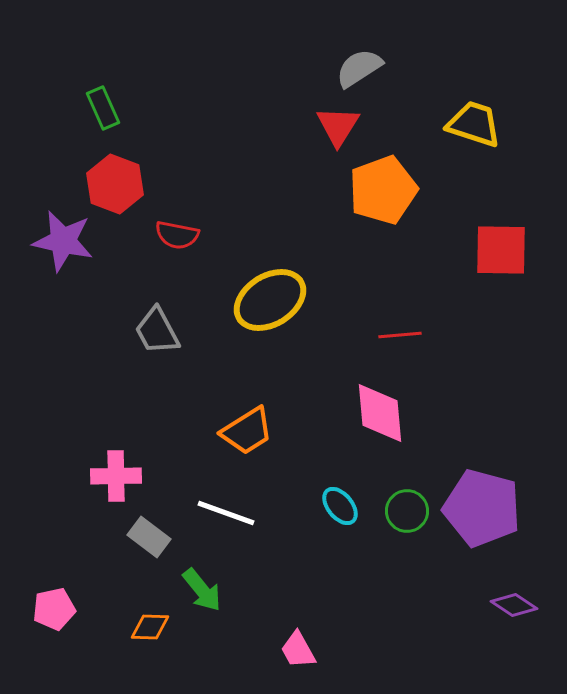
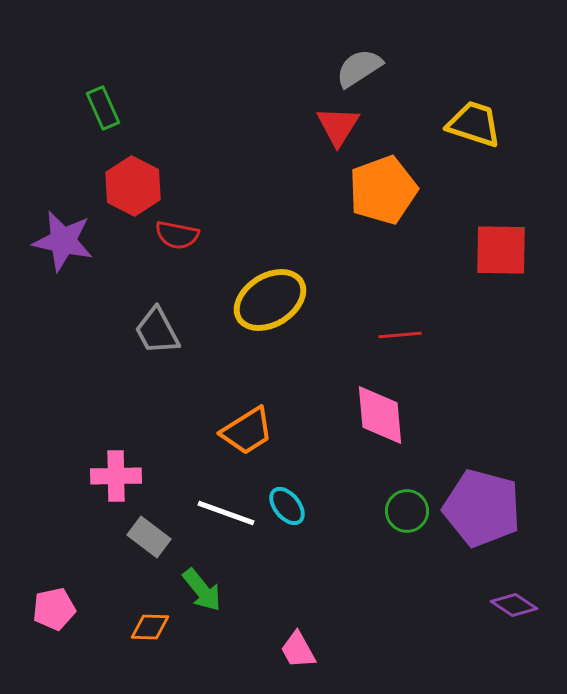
red hexagon: moved 18 px right, 2 px down; rotated 6 degrees clockwise
pink diamond: moved 2 px down
cyan ellipse: moved 53 px left
